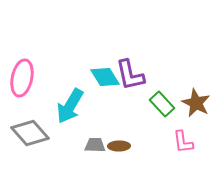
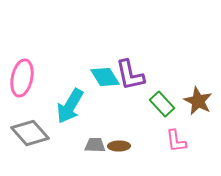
brown star: moved 2 px right, 2 px up
pink L-shape: moved 7 px left, 1 px up
